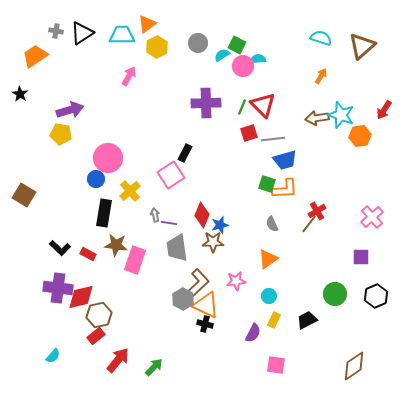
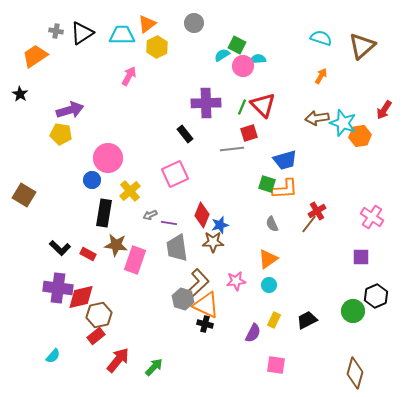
gray circle at (198, 43): moved 4 px left, 20 px up
cyan star at (341, 115): moved 2 px right, 8 px down
gray line at (273, 139): moved 41 px left, 10 px down
black rectangle at (185, 153): moved 19 px up; rotated 66 degrees counterclockwise
pink square at (171, 175): moved 4 px right, 1 px up; rotated 8 degrees clockwise
blue circle at (96, 179): moved 4 px left, 1 px down
gray arrow at (155, 215): moved 5 px left; rotated 104 degrees counterclockwise
pink cross at (372, 217): rotated 15 degrees counterclockwise
green circle at (335, 294): moved 18 px right, 17 px down
cyan circle at (269, 296): moved 11 px up
gray hexagon at (183, 299): rotated 10 degrees counterclockwise
brown diamond at (354, 366): moved 1 px right, 7 px down; rotated 40 degrees counterclockwise
